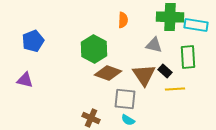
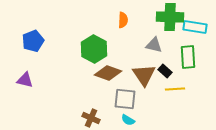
cyan rectangle: moved 1 px left, 2 px down
